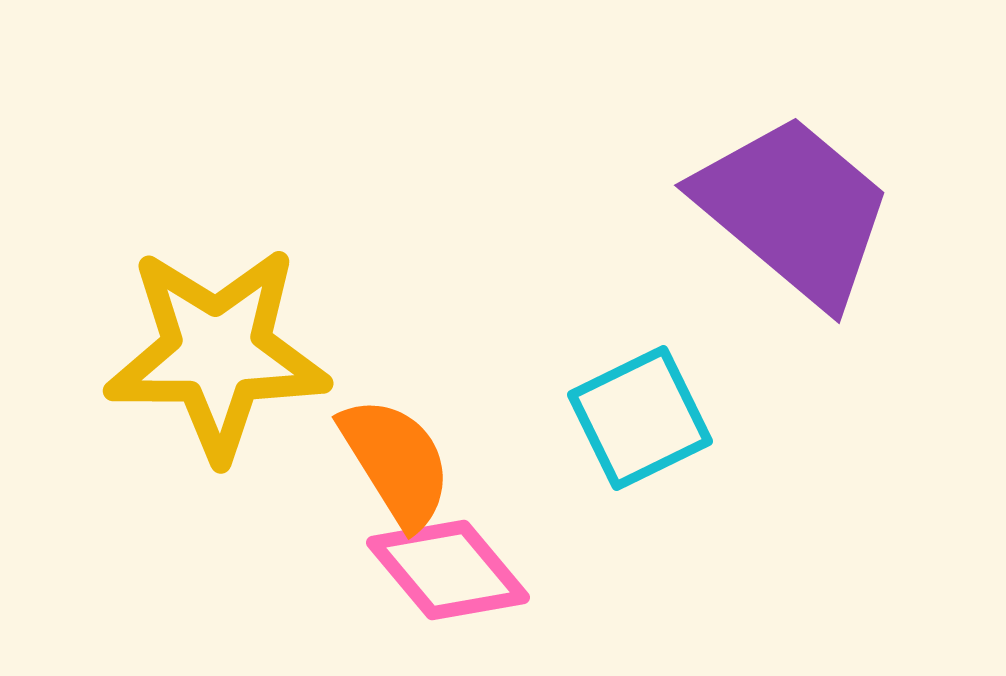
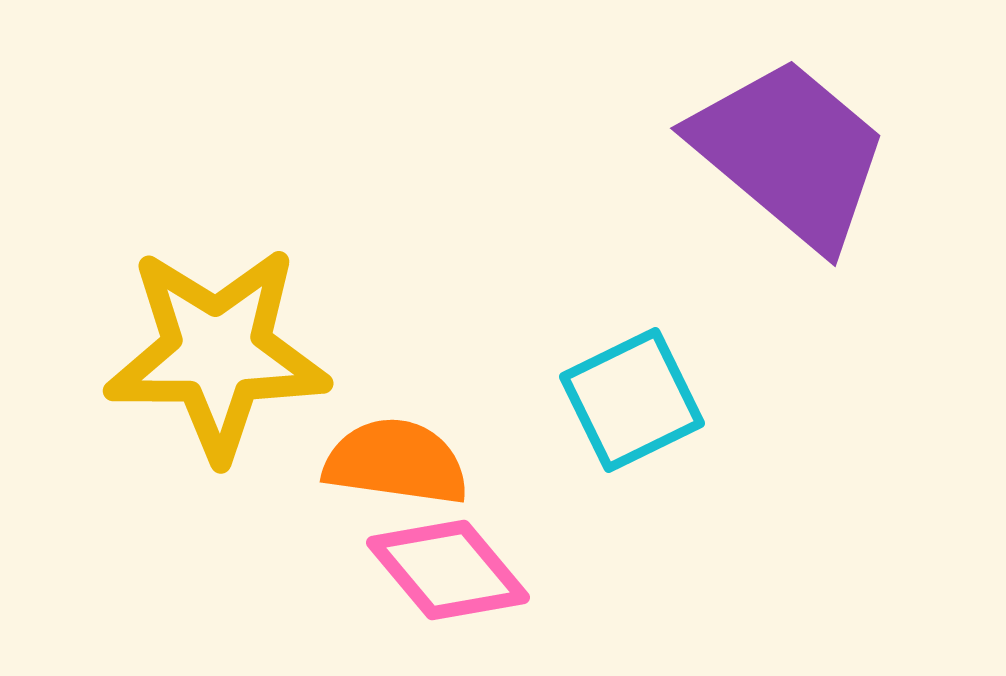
purple trapezoid: moved 4 px left, 57 px up
cyan square: moved 8 px left, 18 px up
orange semicircle: rotated 50 degrees counterclockwise
